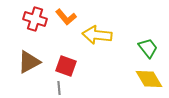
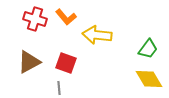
green trapezoid: moved 1 px down; rotated 75 degrees clockwise
red square: moved 3 px up
